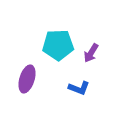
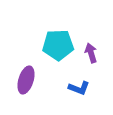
purple arrow: rotated 132 degrees clockwise
purple ellipse: moved 1 px left, 1 px down
